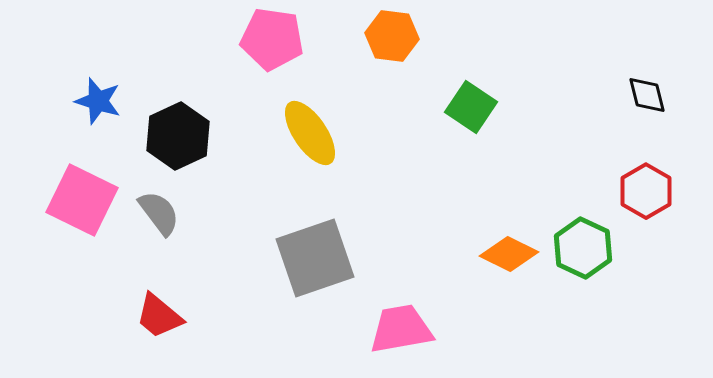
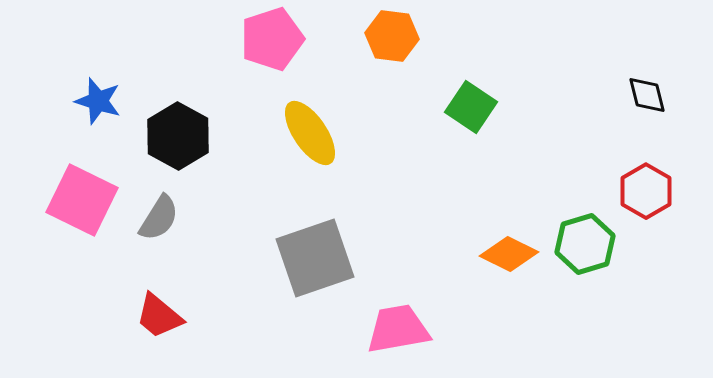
pink pentagon: rotated 26 degrees counterclockwise
black hexagon: rotated 6 degrees counterclockwise
gray semicircle: moved 5 px down; rotated 69 degrees clockwise
green hexagon: moved 2 px right, 4 px up; rotated 18 degrees clockwise
pink trapezoid: moved 3 px left
